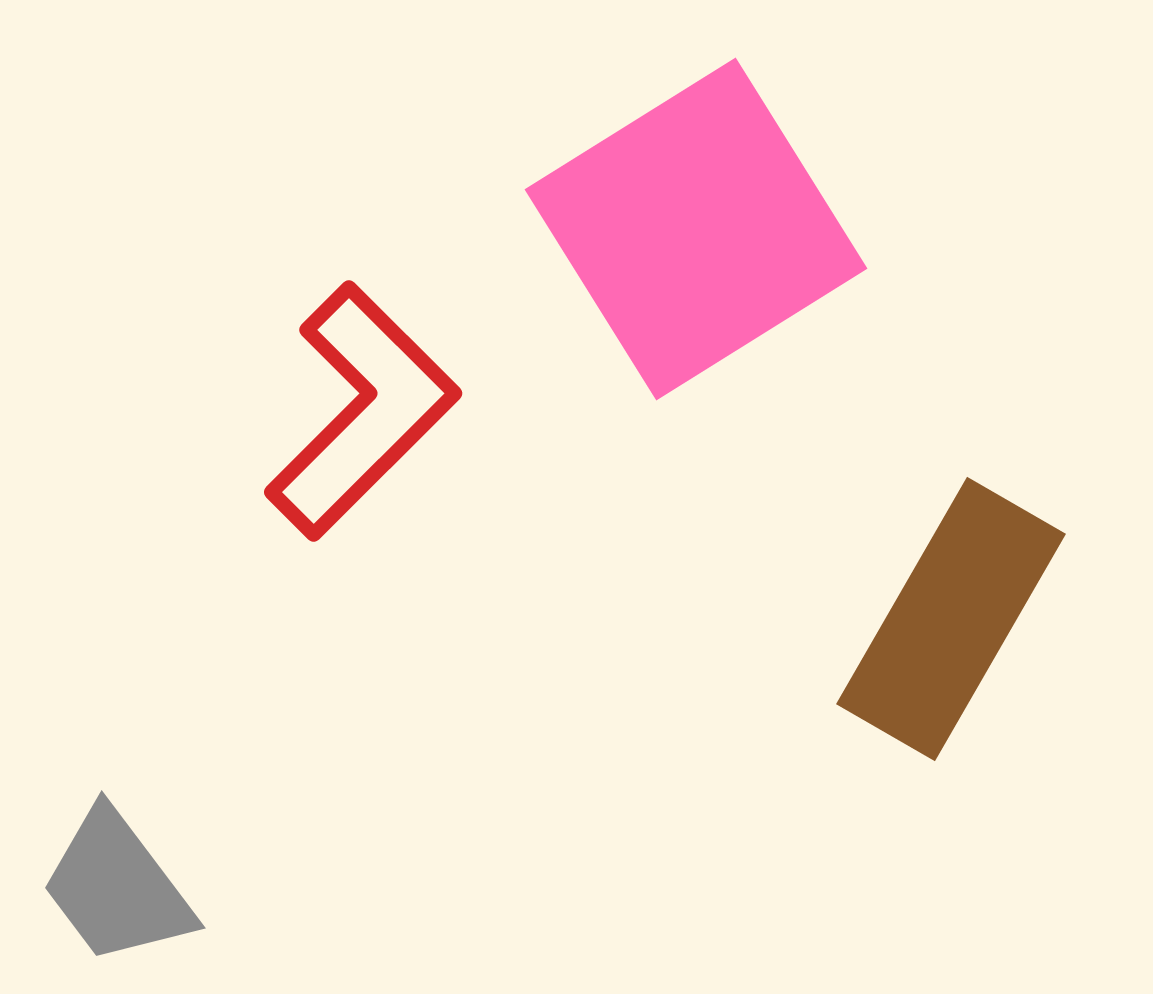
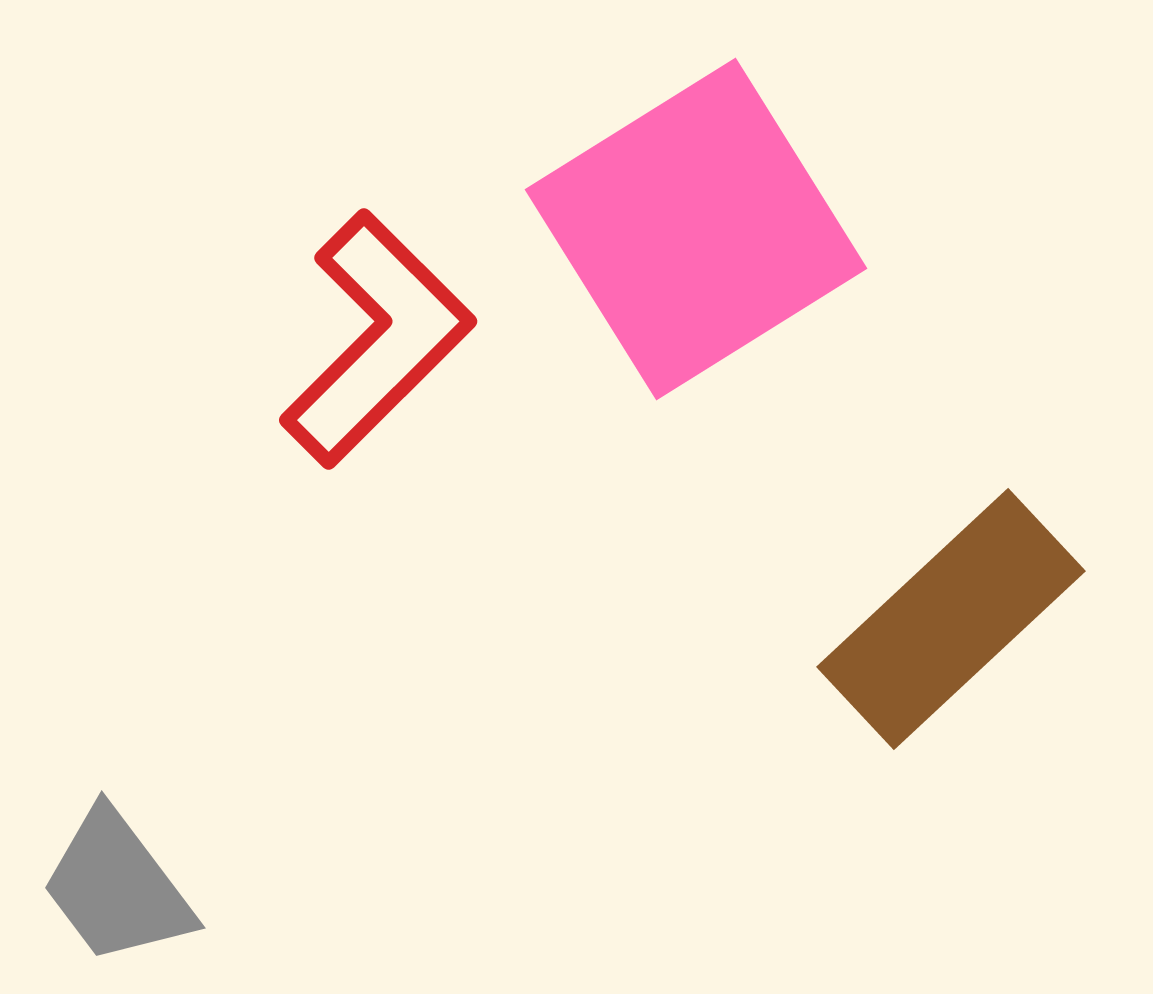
red L-shape: moved 15 px right, 72 px up
brown rectangle: rotated 17 degrees clockwise
